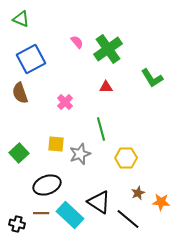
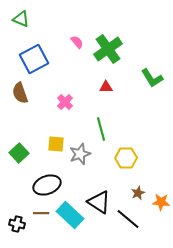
blue square: moved 3 px right
